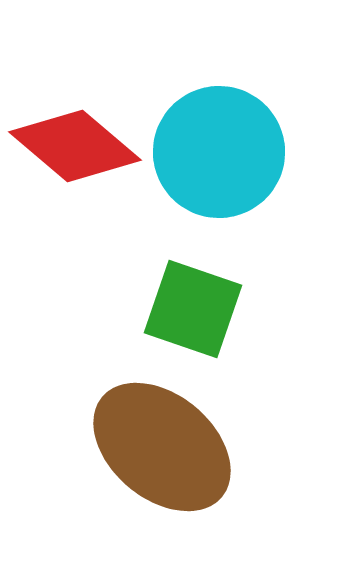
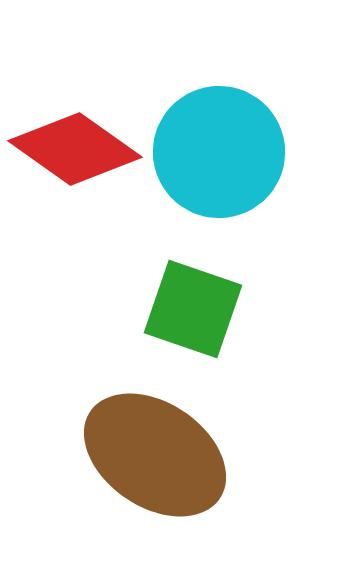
red diamond: moved 3 px down; rotated 5 degrees counterclockwise
brown ellipse: moved 7 px left, 8 px down; rotated 6 degrees counterclockwise
